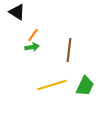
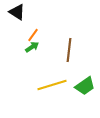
green arrow: rotated 24 degrees counterclockwise
green trapezoid: rotated 30 degrees clockwise
